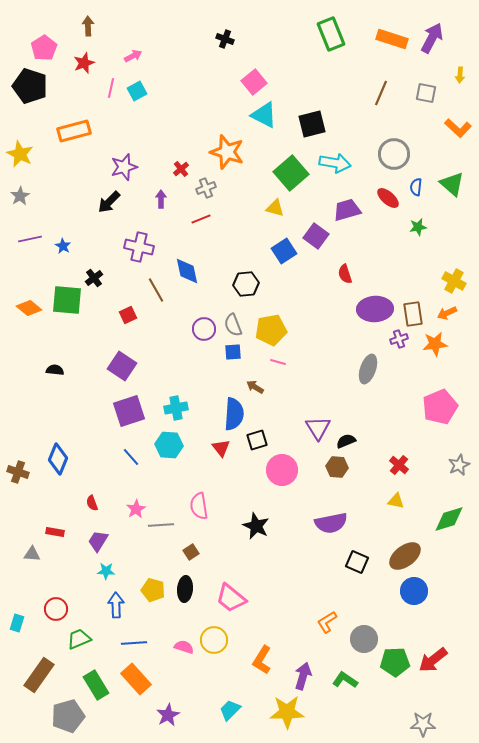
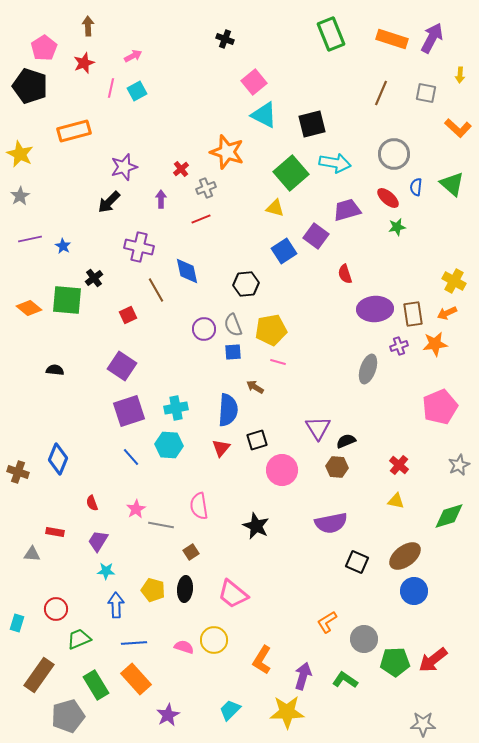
green star at (418, 227): moved 21 px left
purple cross at (399, 339): moved 7 px down
blue semicircle at (234, 414): moved 6 px left, 4 px up
red triangle at (221, 448): rotated 18 degrees clockwise
green diamond at (449, 519): moved 3 px up
gray line at (161, 525): rotated 15 degrees clockwise
pink trapezoid at (231, 598): moved 2 px right, 4 px up
